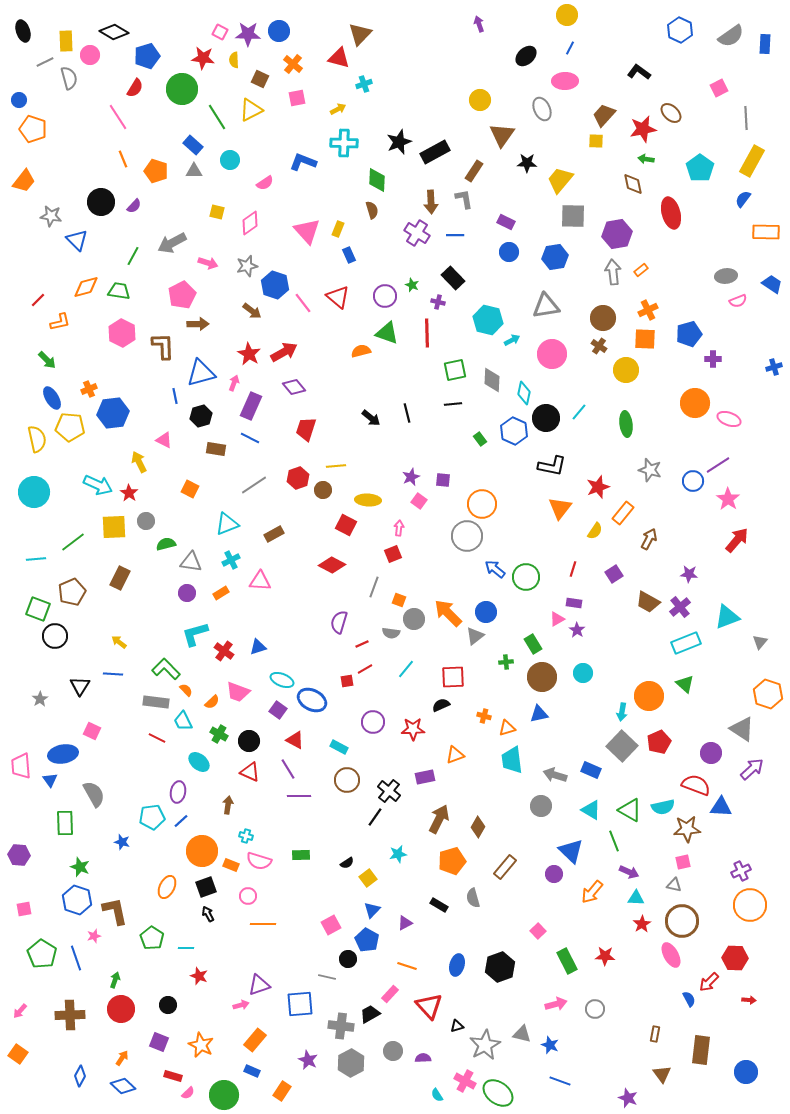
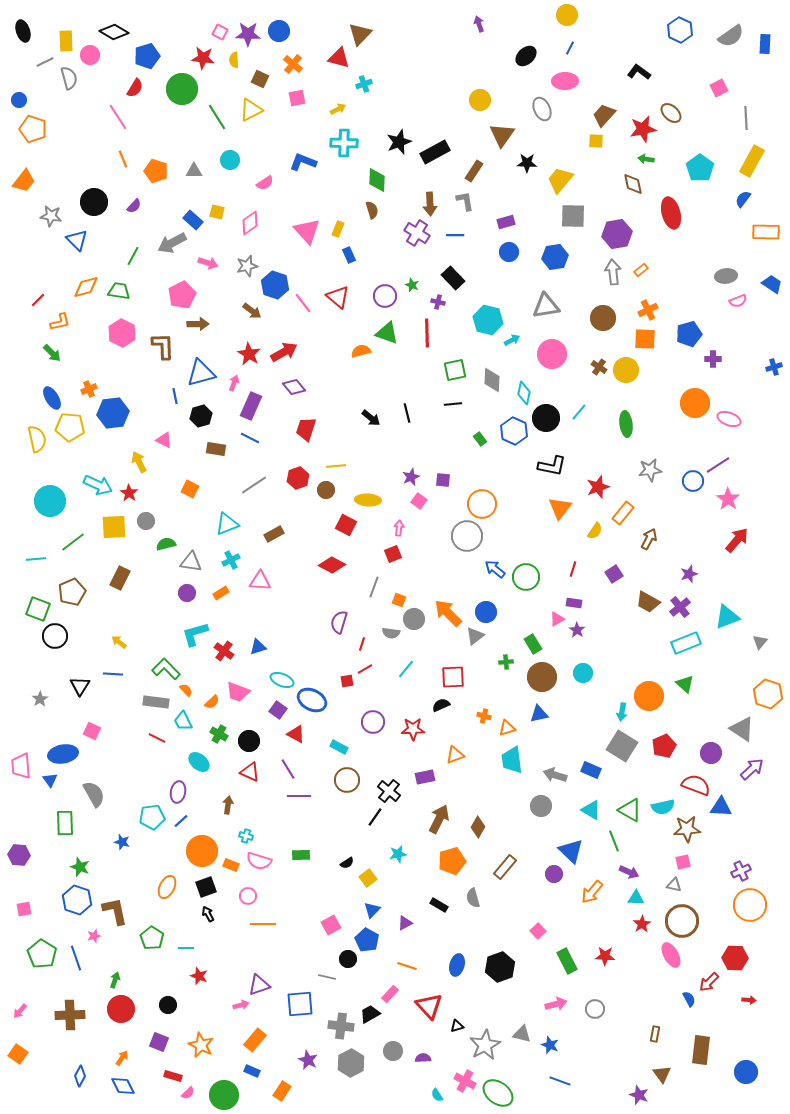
blue rectangle at (193, 145): moved 75 px down
gray L-shape at (464, 199): moved 1 px right, 2 px down
black circle at (101, 202): moved 7 px left
brown arrow at (431, 202): moved 1 px left, 2 px down
purple rectangle at (506, 222): rotated 42 degrees counterclockwise
brown cross at (599, 346): moved 21 px down
green arrow at (47, 360): moved 5 px right, 7 px up
gray star at (650, 470): rotated 25 degrees counterclockwise
brown circle at (323, 490): moved 3 px right
cyan circle at (34, 492): moved 16 px right, 9 px down
purple star at (689, 574): rotated 24 degrees counterclockwise
red line at (362, 644): rotated 48 degrees counterclockwise
red triangle at (295, 740): moved 1 px right, 6 px up
red pentagon at (659, 742): moved 5 px right, 4 px down
gray square at (622, 746): rotated 12 degrees counterclockwise
blue diamond at (123, 1086): rotated 20 degrees clockwise
purple star at (628, 1098): moved 11 px right, 3 px up
